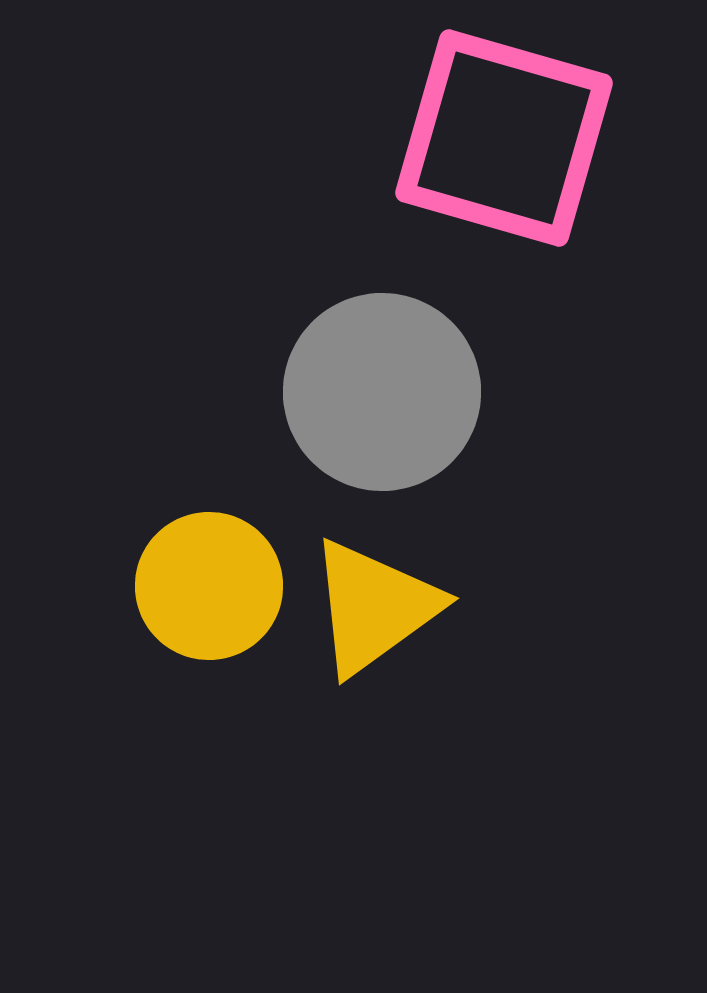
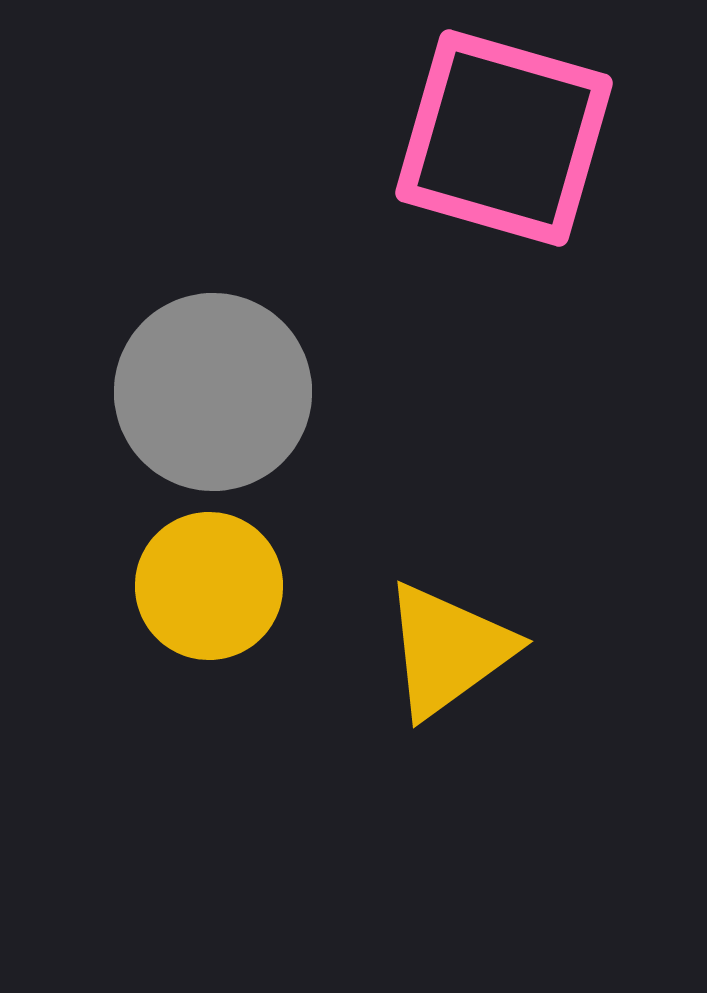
gray circle: moved 169 px left
yellow triangle: moved 74 px right, 43 px down
